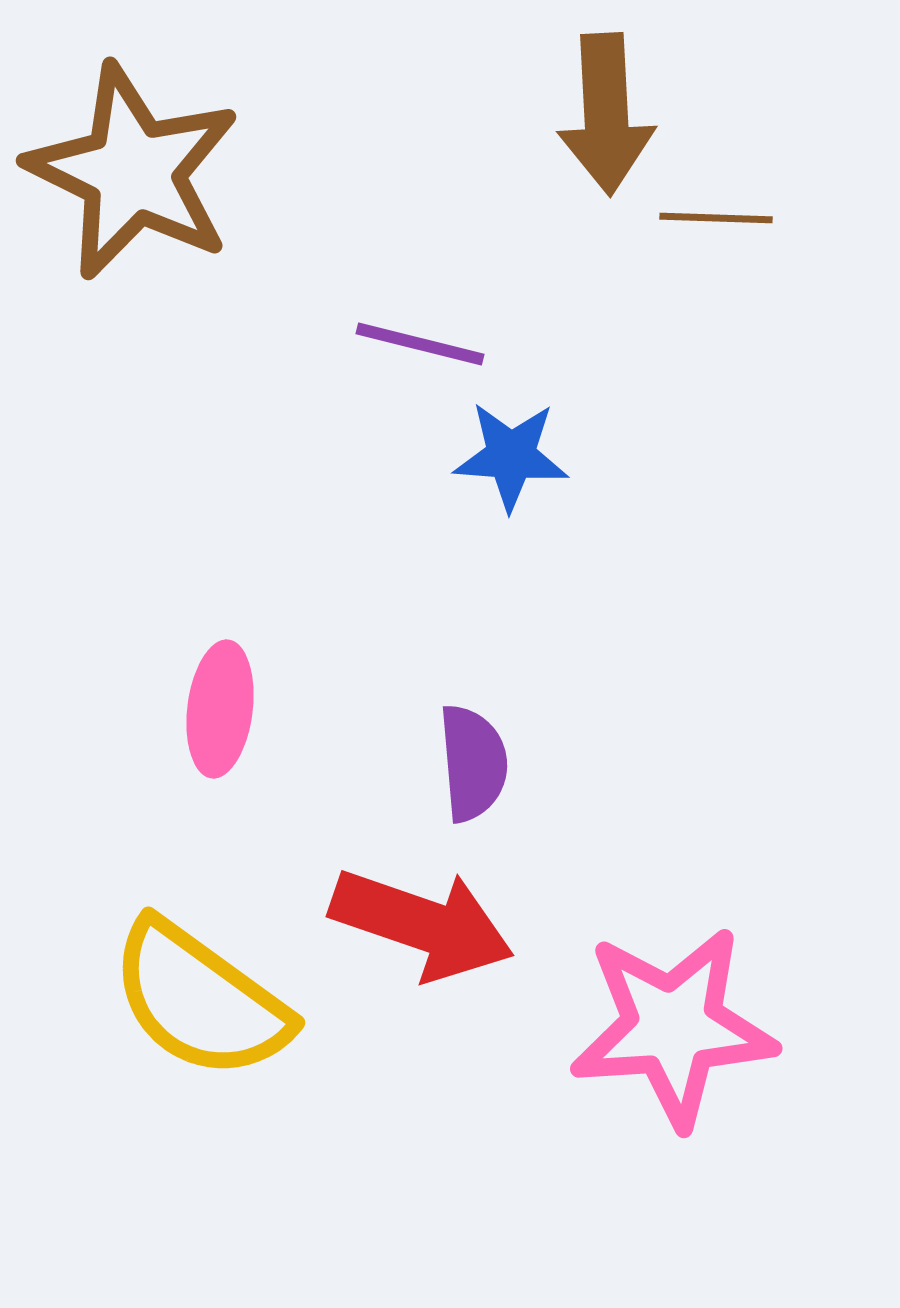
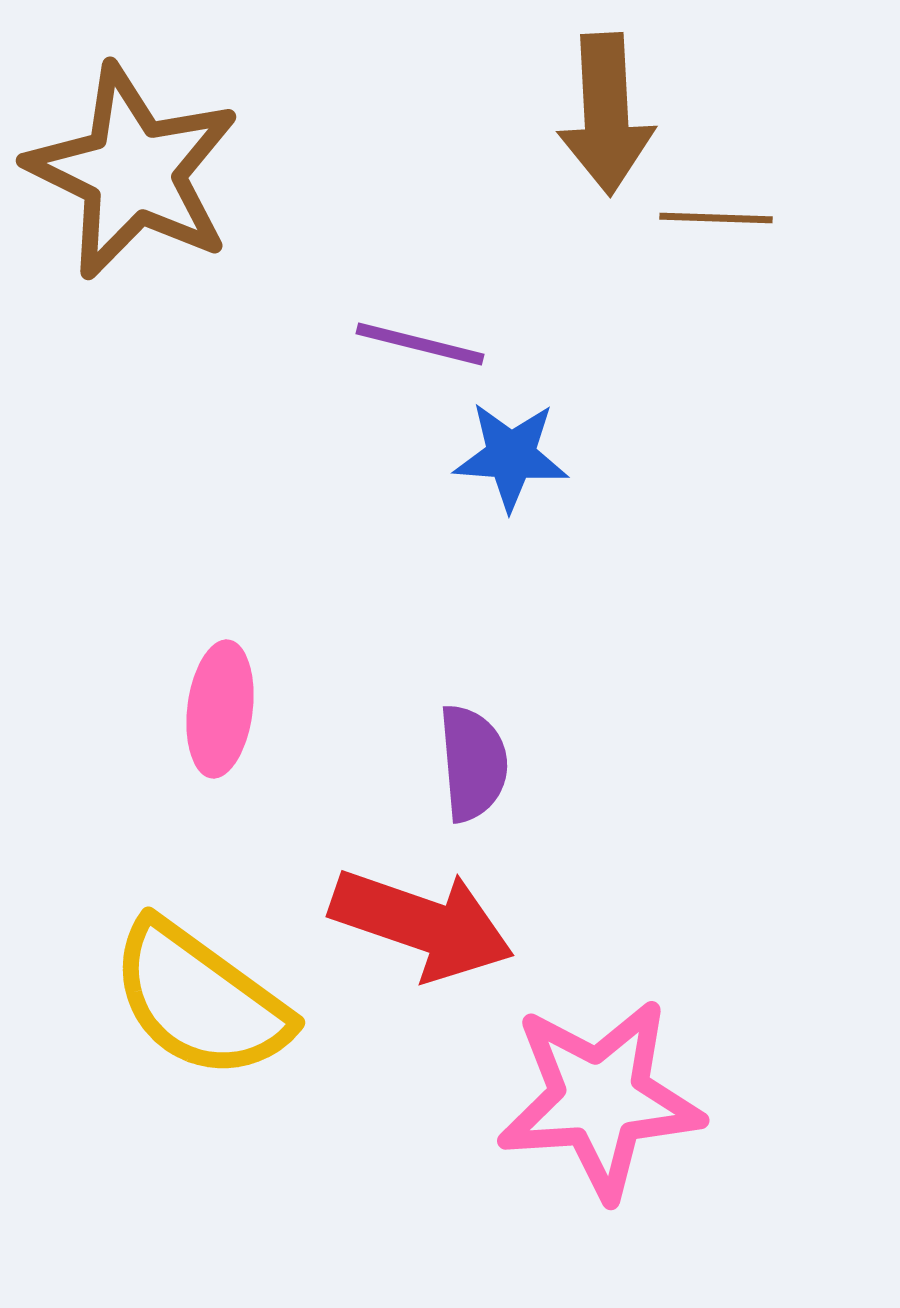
pink star: moved 73 px left, 72 px down
